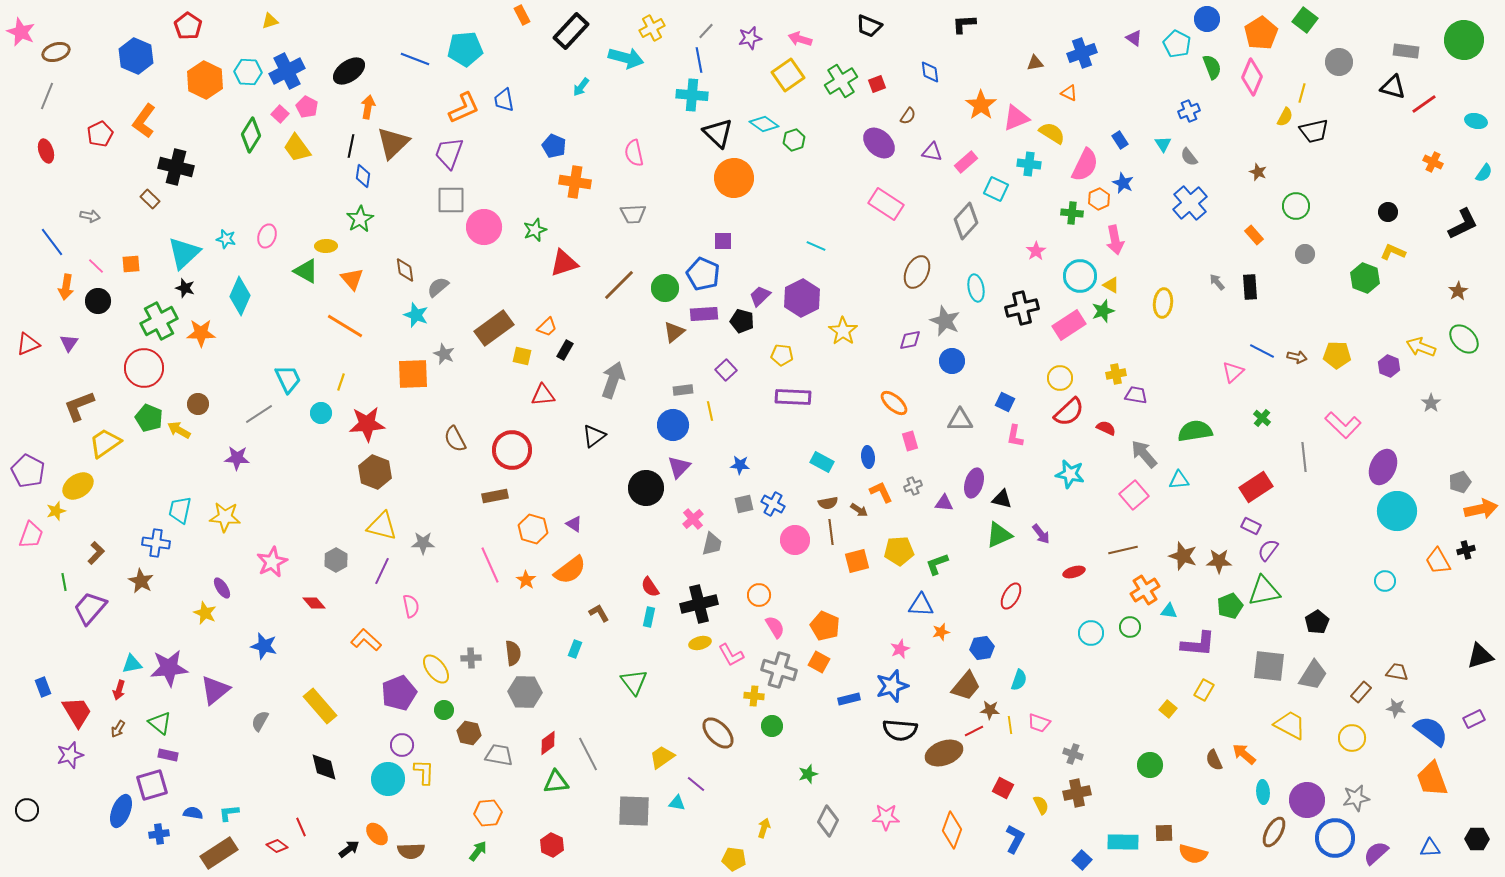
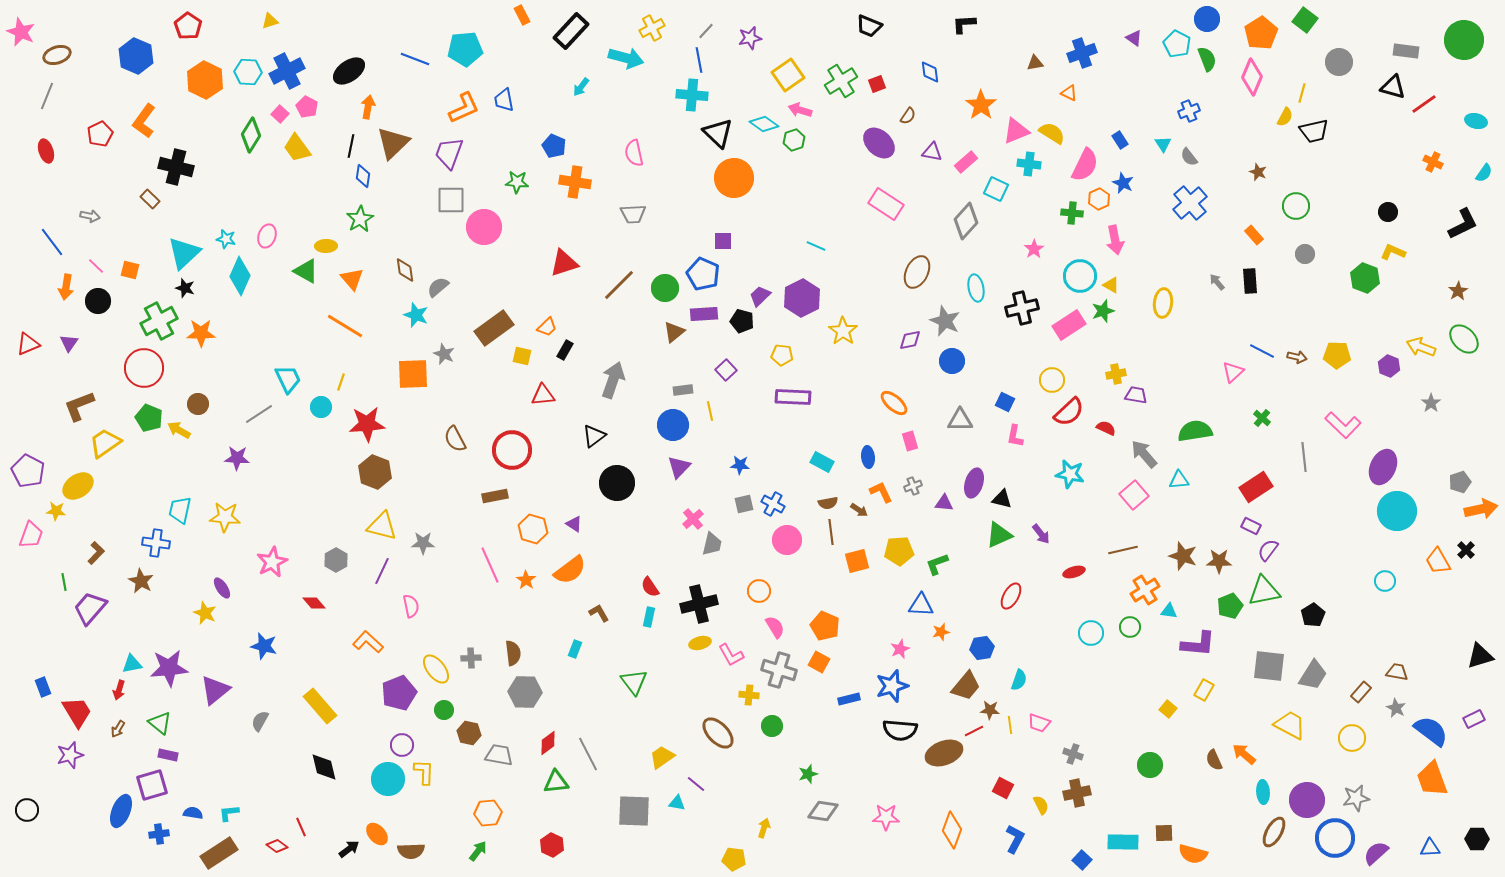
pink arrow at (800, 39): moved 71 px down
brown ellipse at (56, 52): moved 1 px right, 3 px down
green semicircle at (1212, 67): moved 5 px left, 8 px up
pink triangle at (1016, 118): moved 13 px down
green star at (535, 230): moved 18 px left, 48 px up; rotated 25 degrees clockwise
pink star at (1036, 251): moved 2 px left, 2 px up
orange square at (131, 264): moved 1 px left, 6 px down; rotated 18 degrees clockwise
black rectangle at (1250, 287): moved 6 px up
cyan diamond at (240, 296): moved 20 px up
yellow circle at (1060, 378): moved 8 px left, 2 px down
cyan circle at (321, 413): moved 6 px up
black circle at (646, 488): moved 29 px left, 5 px up
yellow star at (56, 511): rotated 24 degrees clockwise
pink circle at (795, 540): moved 8 px left
black cross at (1466, 550): rotated 30 degrees counterclockwise
orange circle at (759, 595): moved 4 px up
black pentagon at (1317, 622): moved 4 px left, 7 px up
orange L-shape at (366, 640): moved 2 px right, 2 px down
yellow cross at (754, 696): moved 5 px left, 1 px up
gray star at (1396, 708): rotated 18 degrees clockwise
gray diamond at (828, 821): moved 5 px left, 10 px up; rotated 72 degrees clockwise
